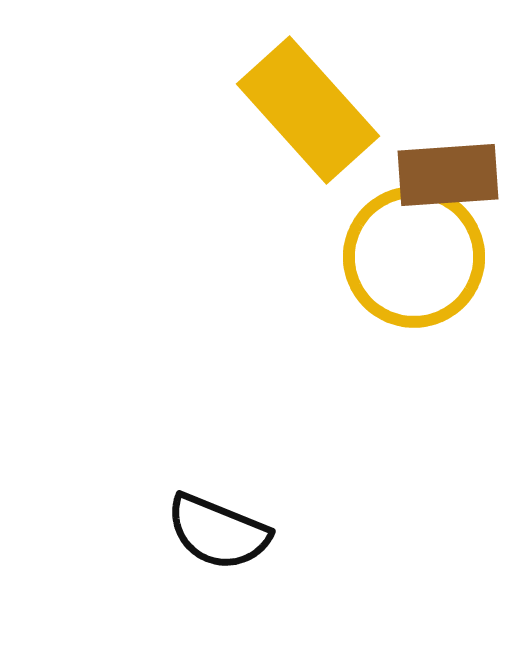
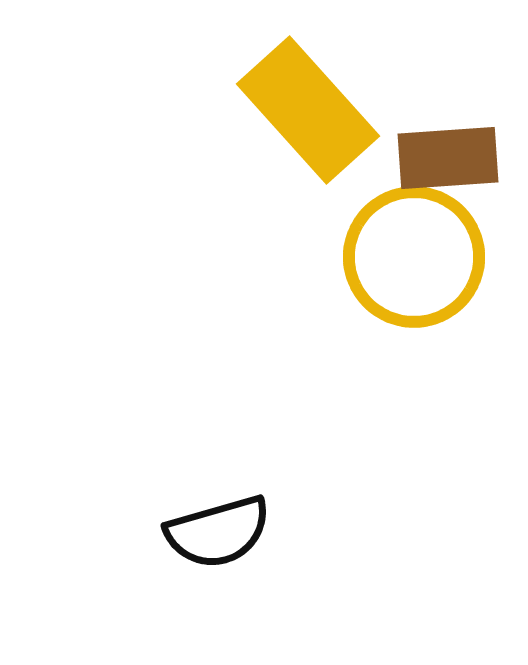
brown rectangle: moved 17 px up
black semicircle: rotated 38 degrees counterclockwise
